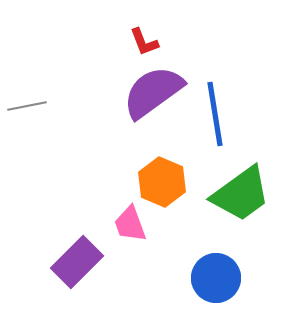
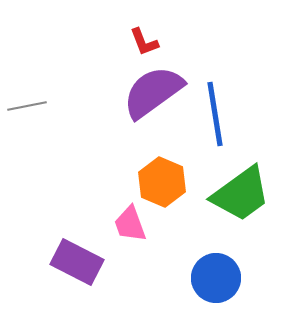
purple rectangle: rotated 72 degrees clockwise
